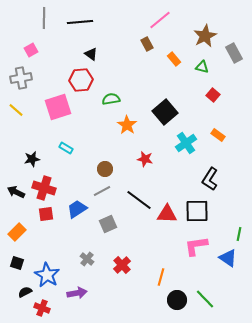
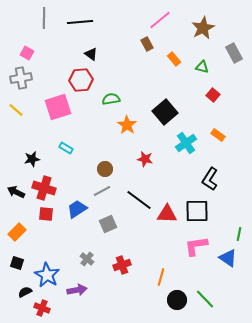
brown star at (205, 36): moved 2 px left, 8 px up
pink square at (31, 50): moved 4 px left, 3 px down; rotated 32 degrees counterclockwise
red square at (46, 214): rotated 14 degrees clockwise
red cross at (122, 265): rotated 24 degrees clockwise
purple arrow at (77, 293): moved 3 px up
